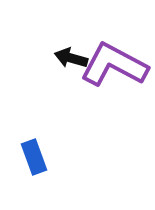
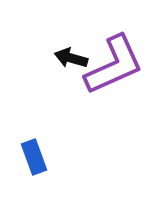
purple L-shape: rotated 128 degrees clockwise
